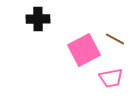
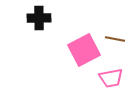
black cross: moved 1 px right, 1 px up
brown line: rotated 18 degrees counterclockwise
